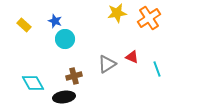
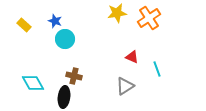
gray triangle: moved 18 px right, 22 px down
brown cross: rotated 28 degrees clockwise
black ellipse: rotated 75 degrees counterclockwise
